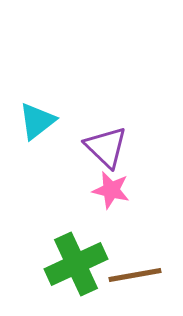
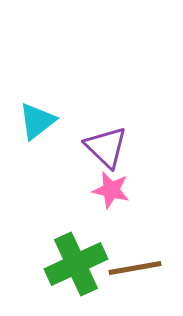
brown line: moved 7 px up
